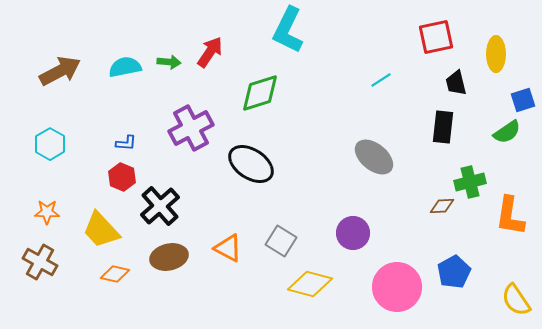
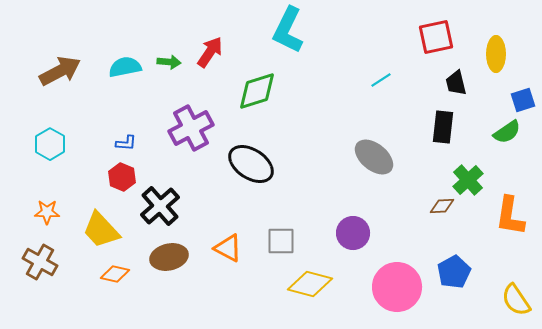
green diamond: moved 3 px left, 2 px up
green cross: moved 2 px left, 2 px up; rotated 28 degrees counterclockwise
gray square: rotated 32 degrees counterclockwise
